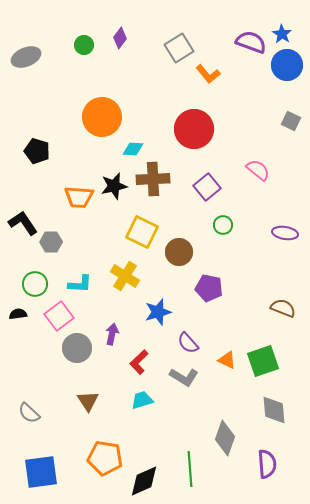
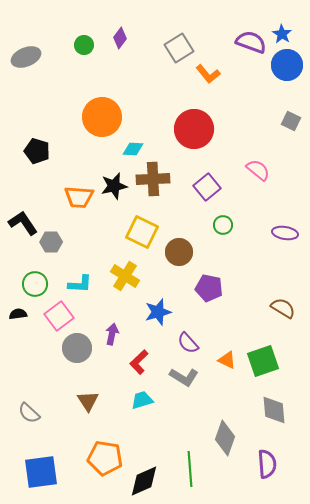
brown semicircle at (283, 308): rotated 10 degrees clockwise
